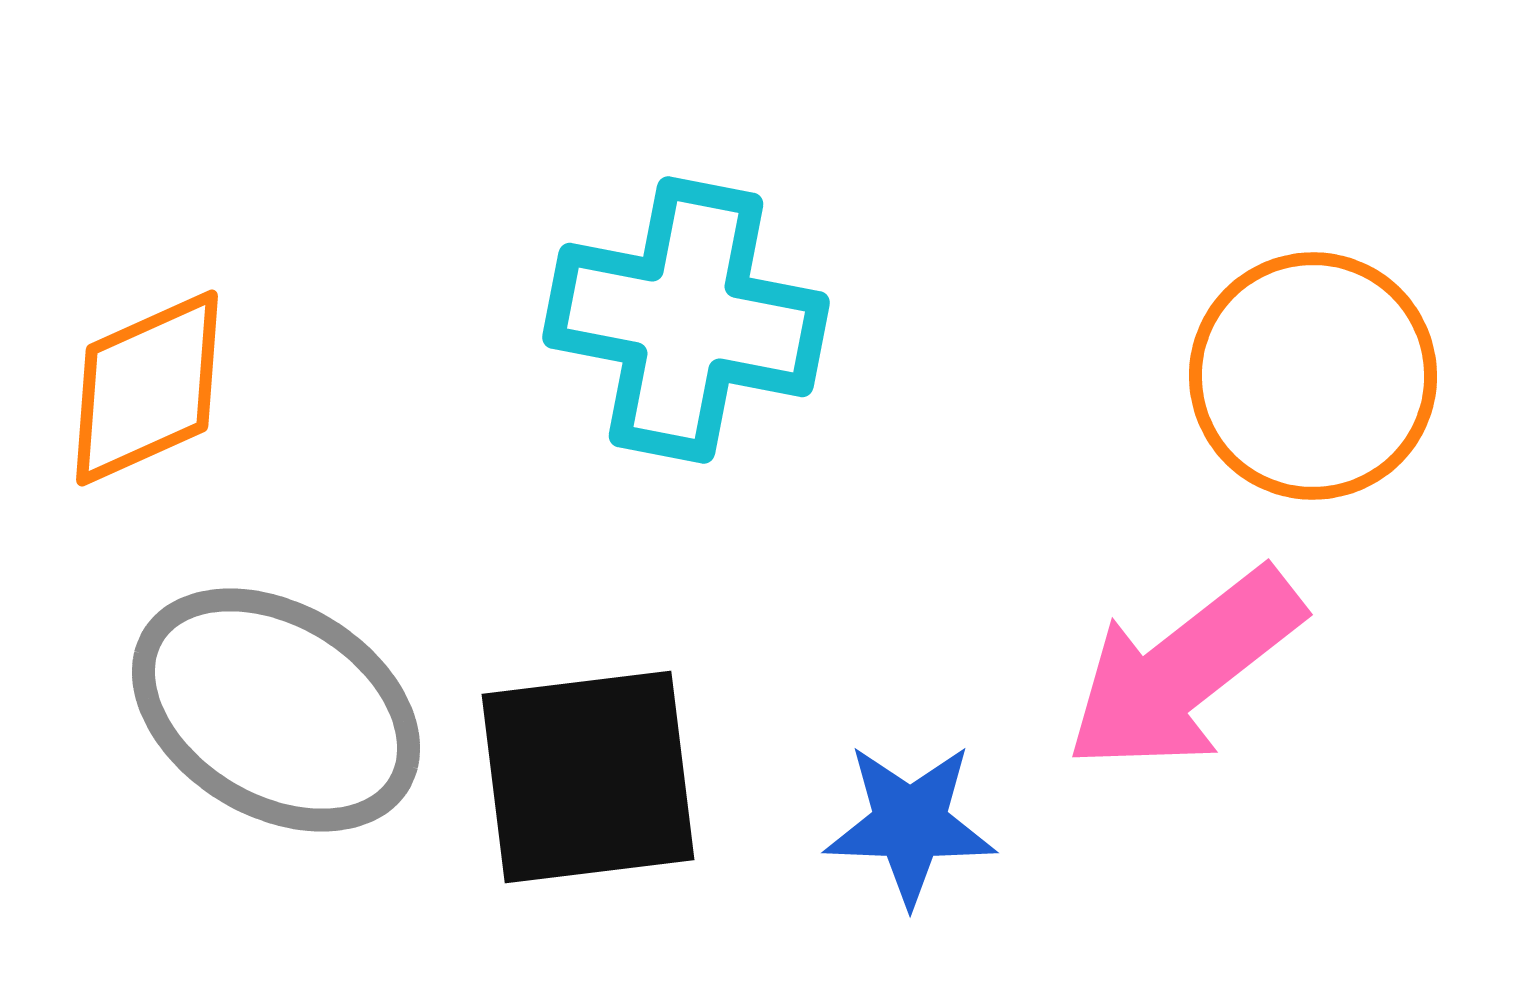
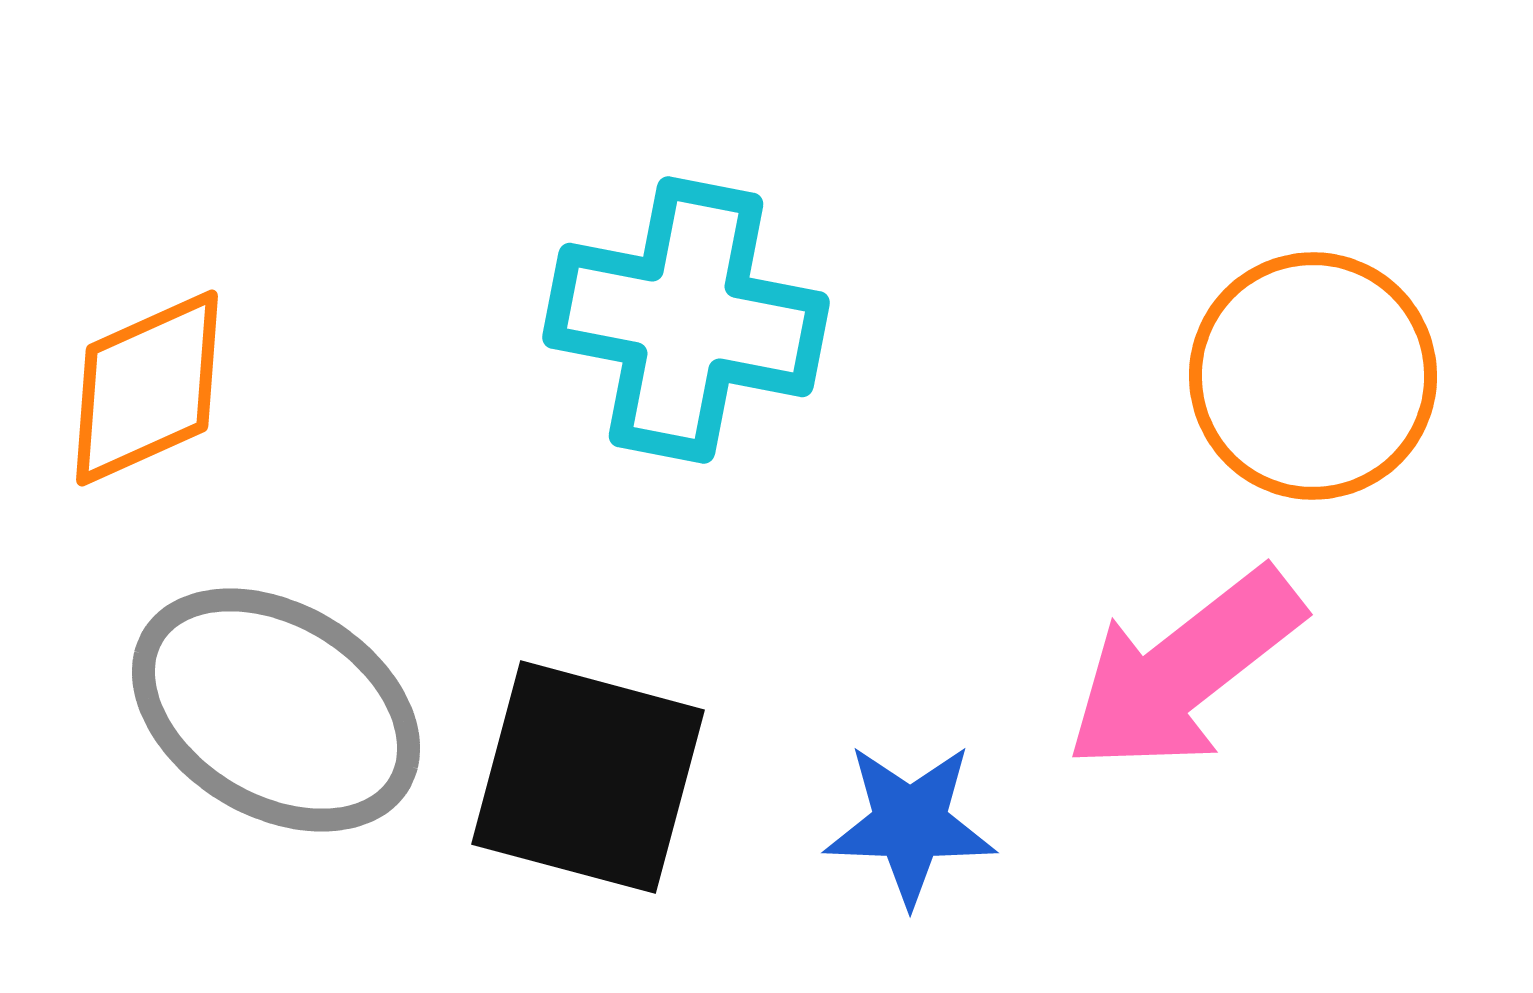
black square: rotated 22 degrees clockwise
